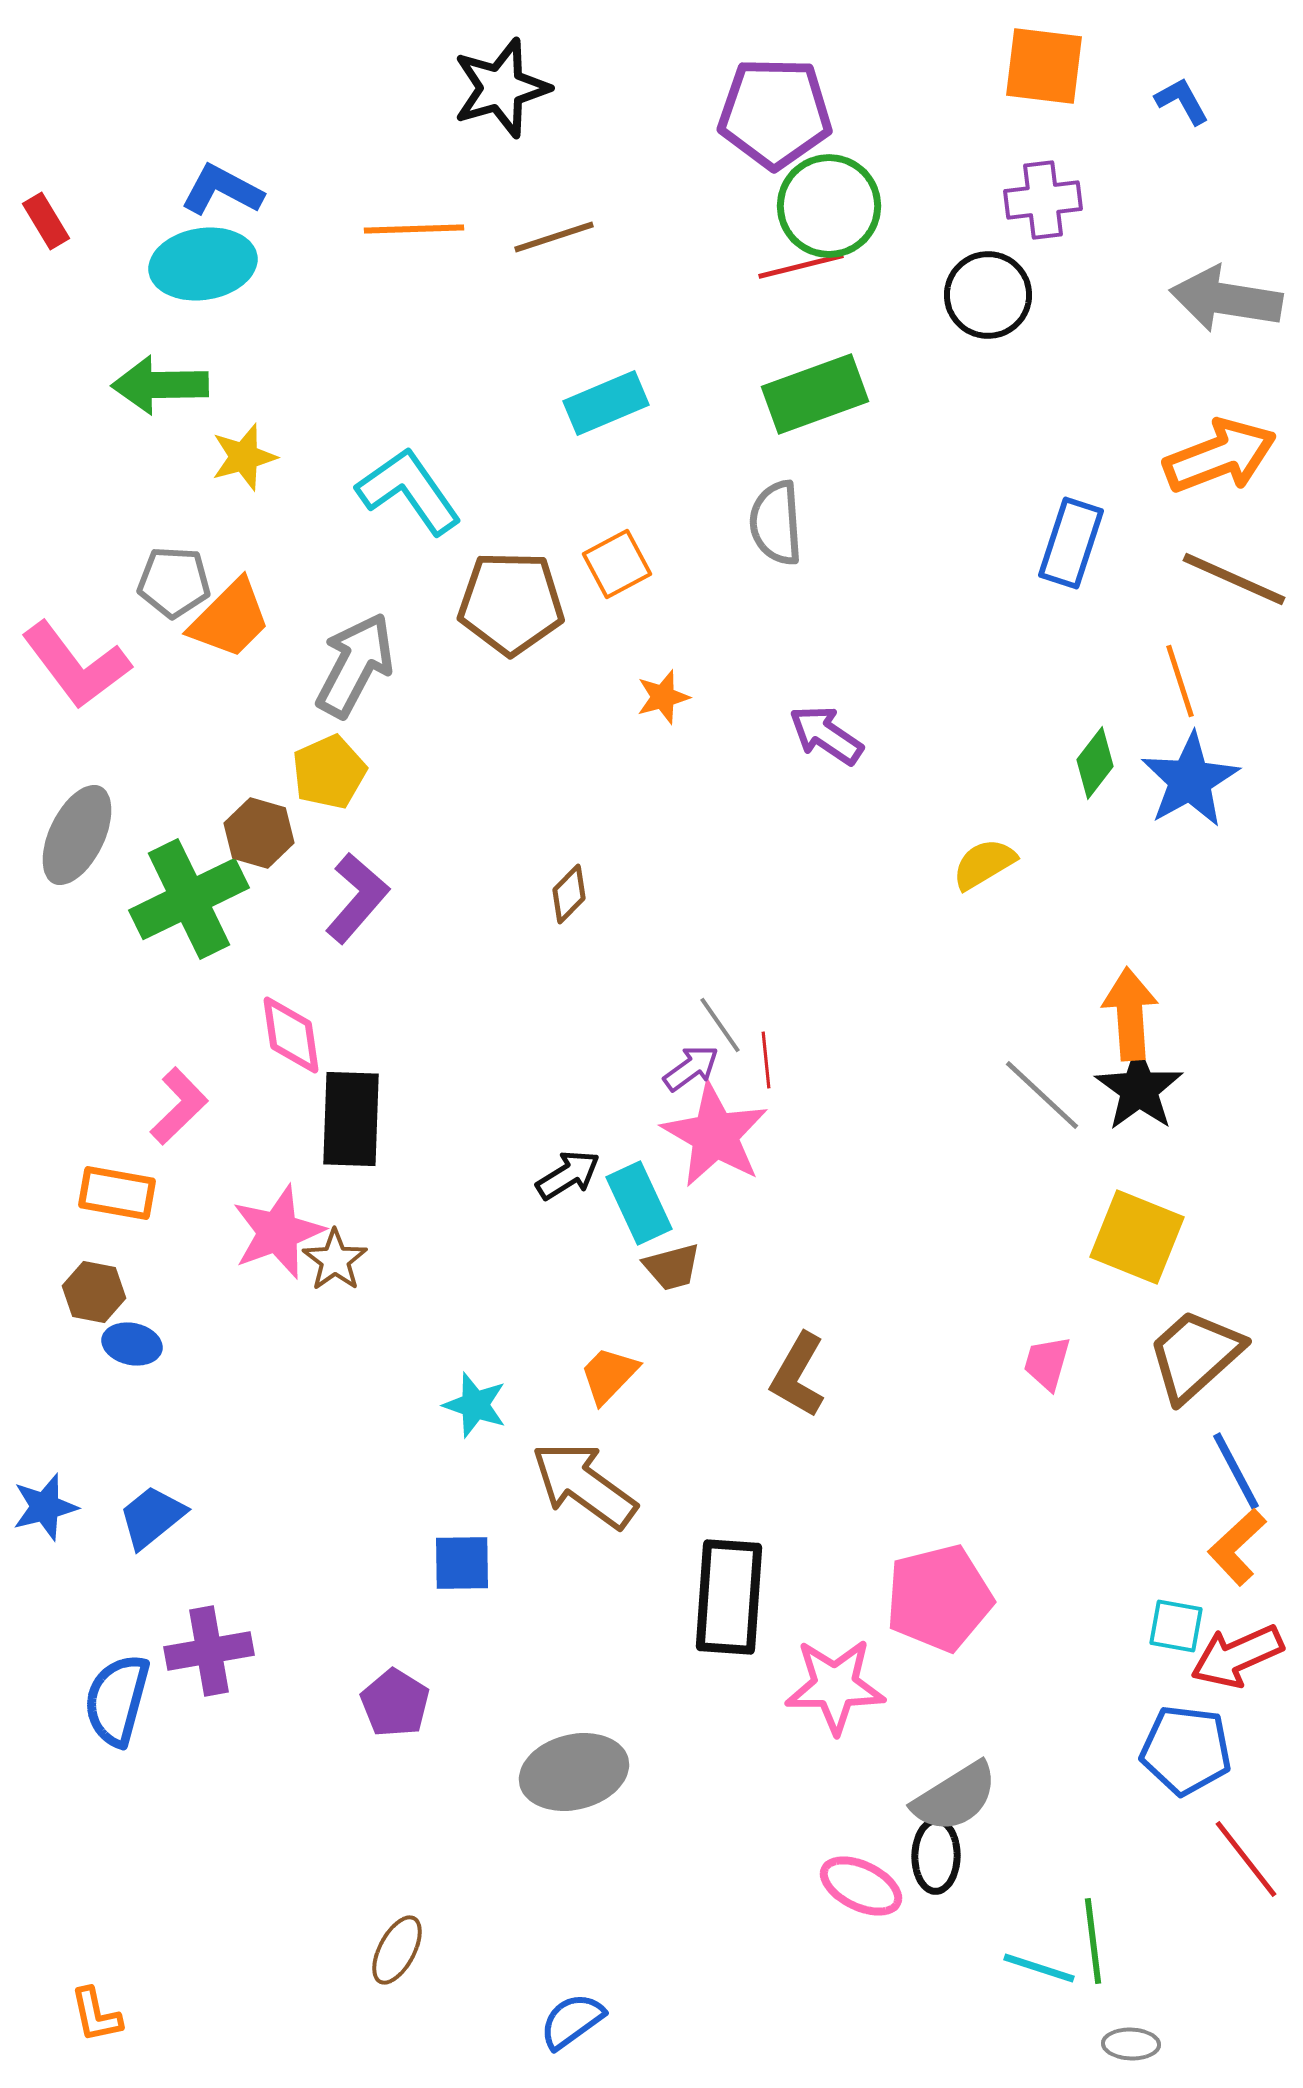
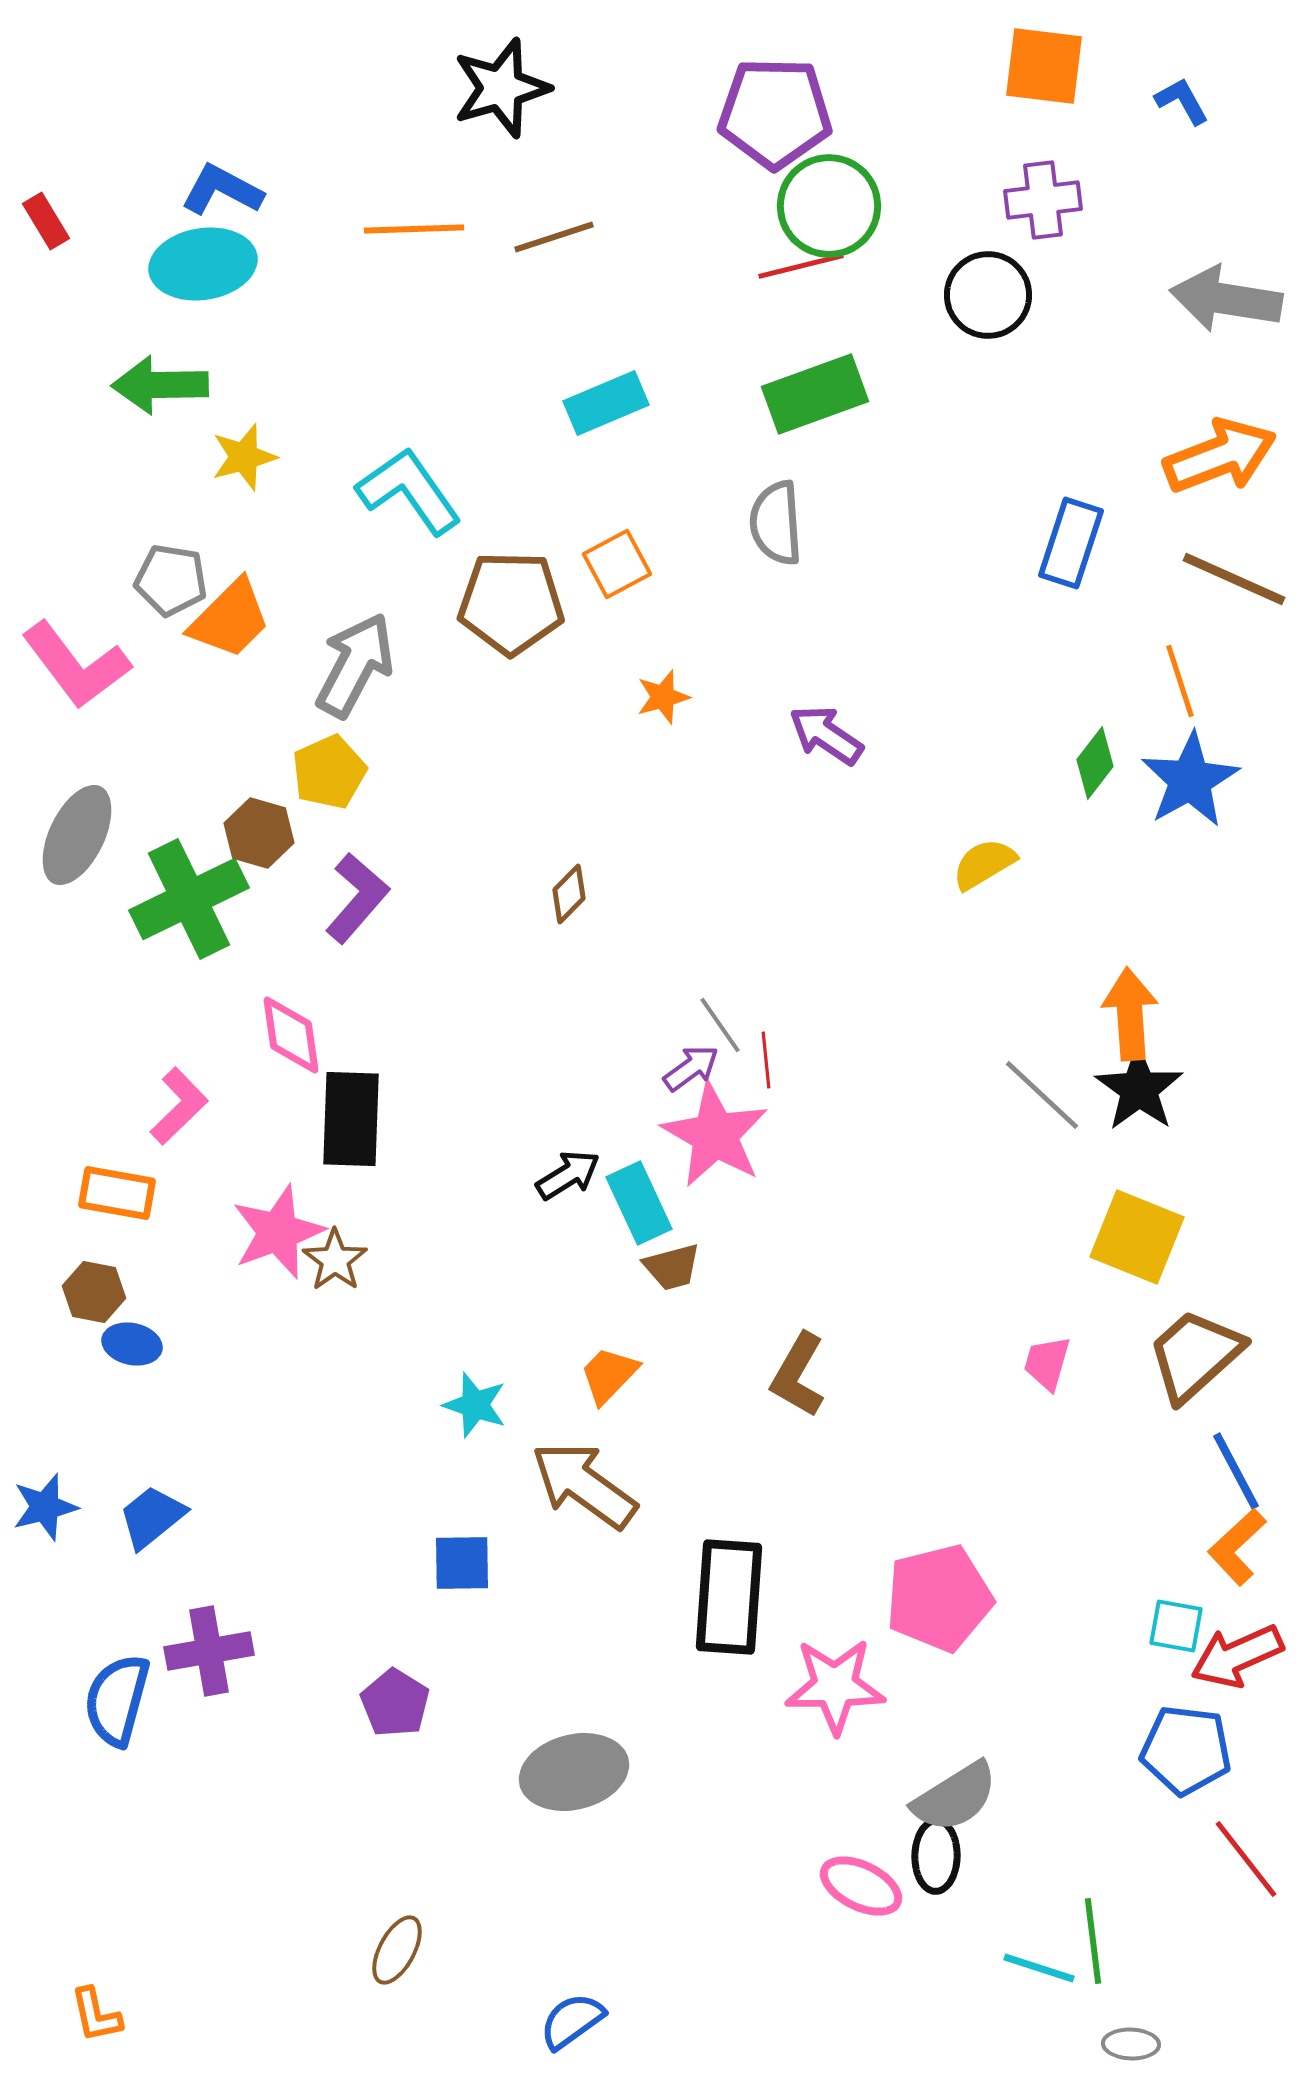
gray pentagon at (174, 582): moved 3 px left, 2 px up; rotated 6 degrees clockwise
